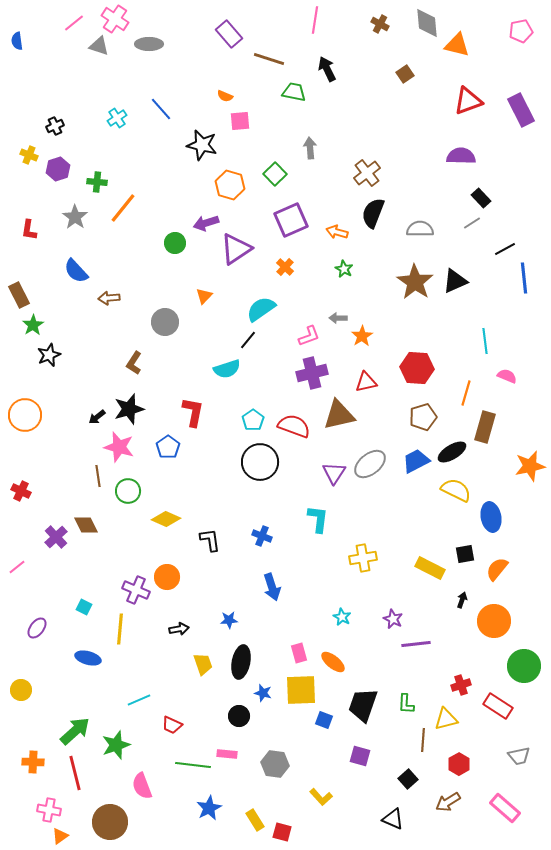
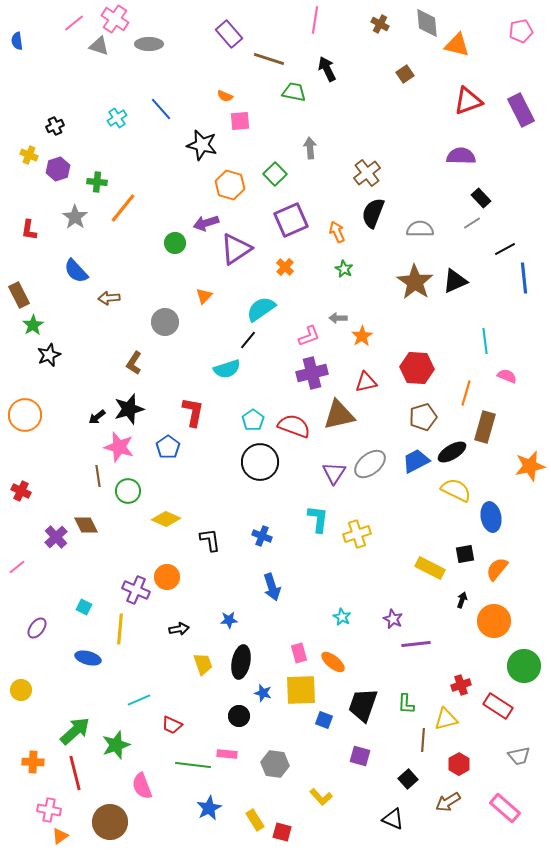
orange arrow at (337, 232): rotated 50 degrees clockwise
yellow cross at (363, 558): moved 6 px left, 24 px up; rotated 8 degrees counterclockwise
